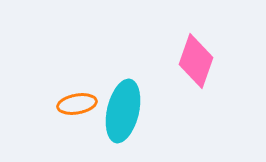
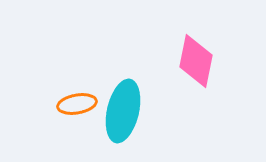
pink diamond: rotated 8 degrees counterclockwise
